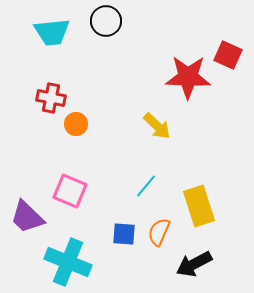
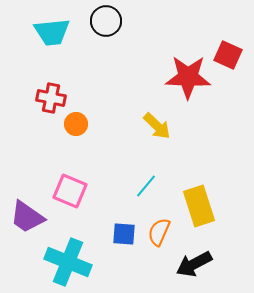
purple trapezoid: rotated 9 degrees counterclockwise
